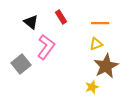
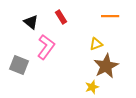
orange line: moved 10 px right, 7 px up
gray square: moved 2 px left, 1 px down; rotated 30 degrees counterclockwise
